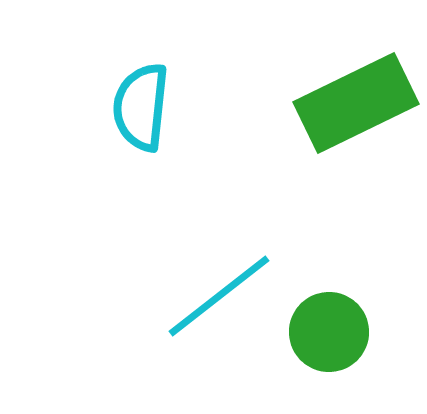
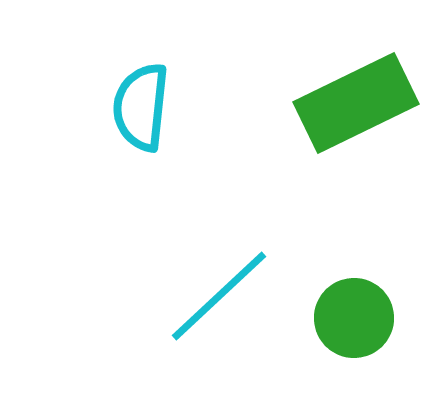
cyan line: rotated 5 degrees counterclockwise
green circle: moved 25 px right, 14 px up
